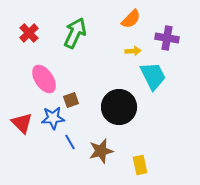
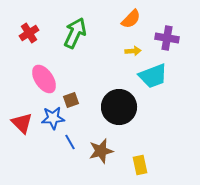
red cross: rotated 12 degrees clockwise
cyan trapezoid: rotated 96 degrees clockwise
